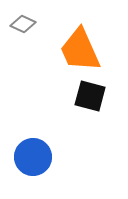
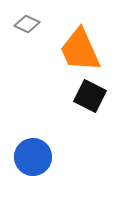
gray diamond: moved 4 px right
black square: rotated 12 degrees clockwise
